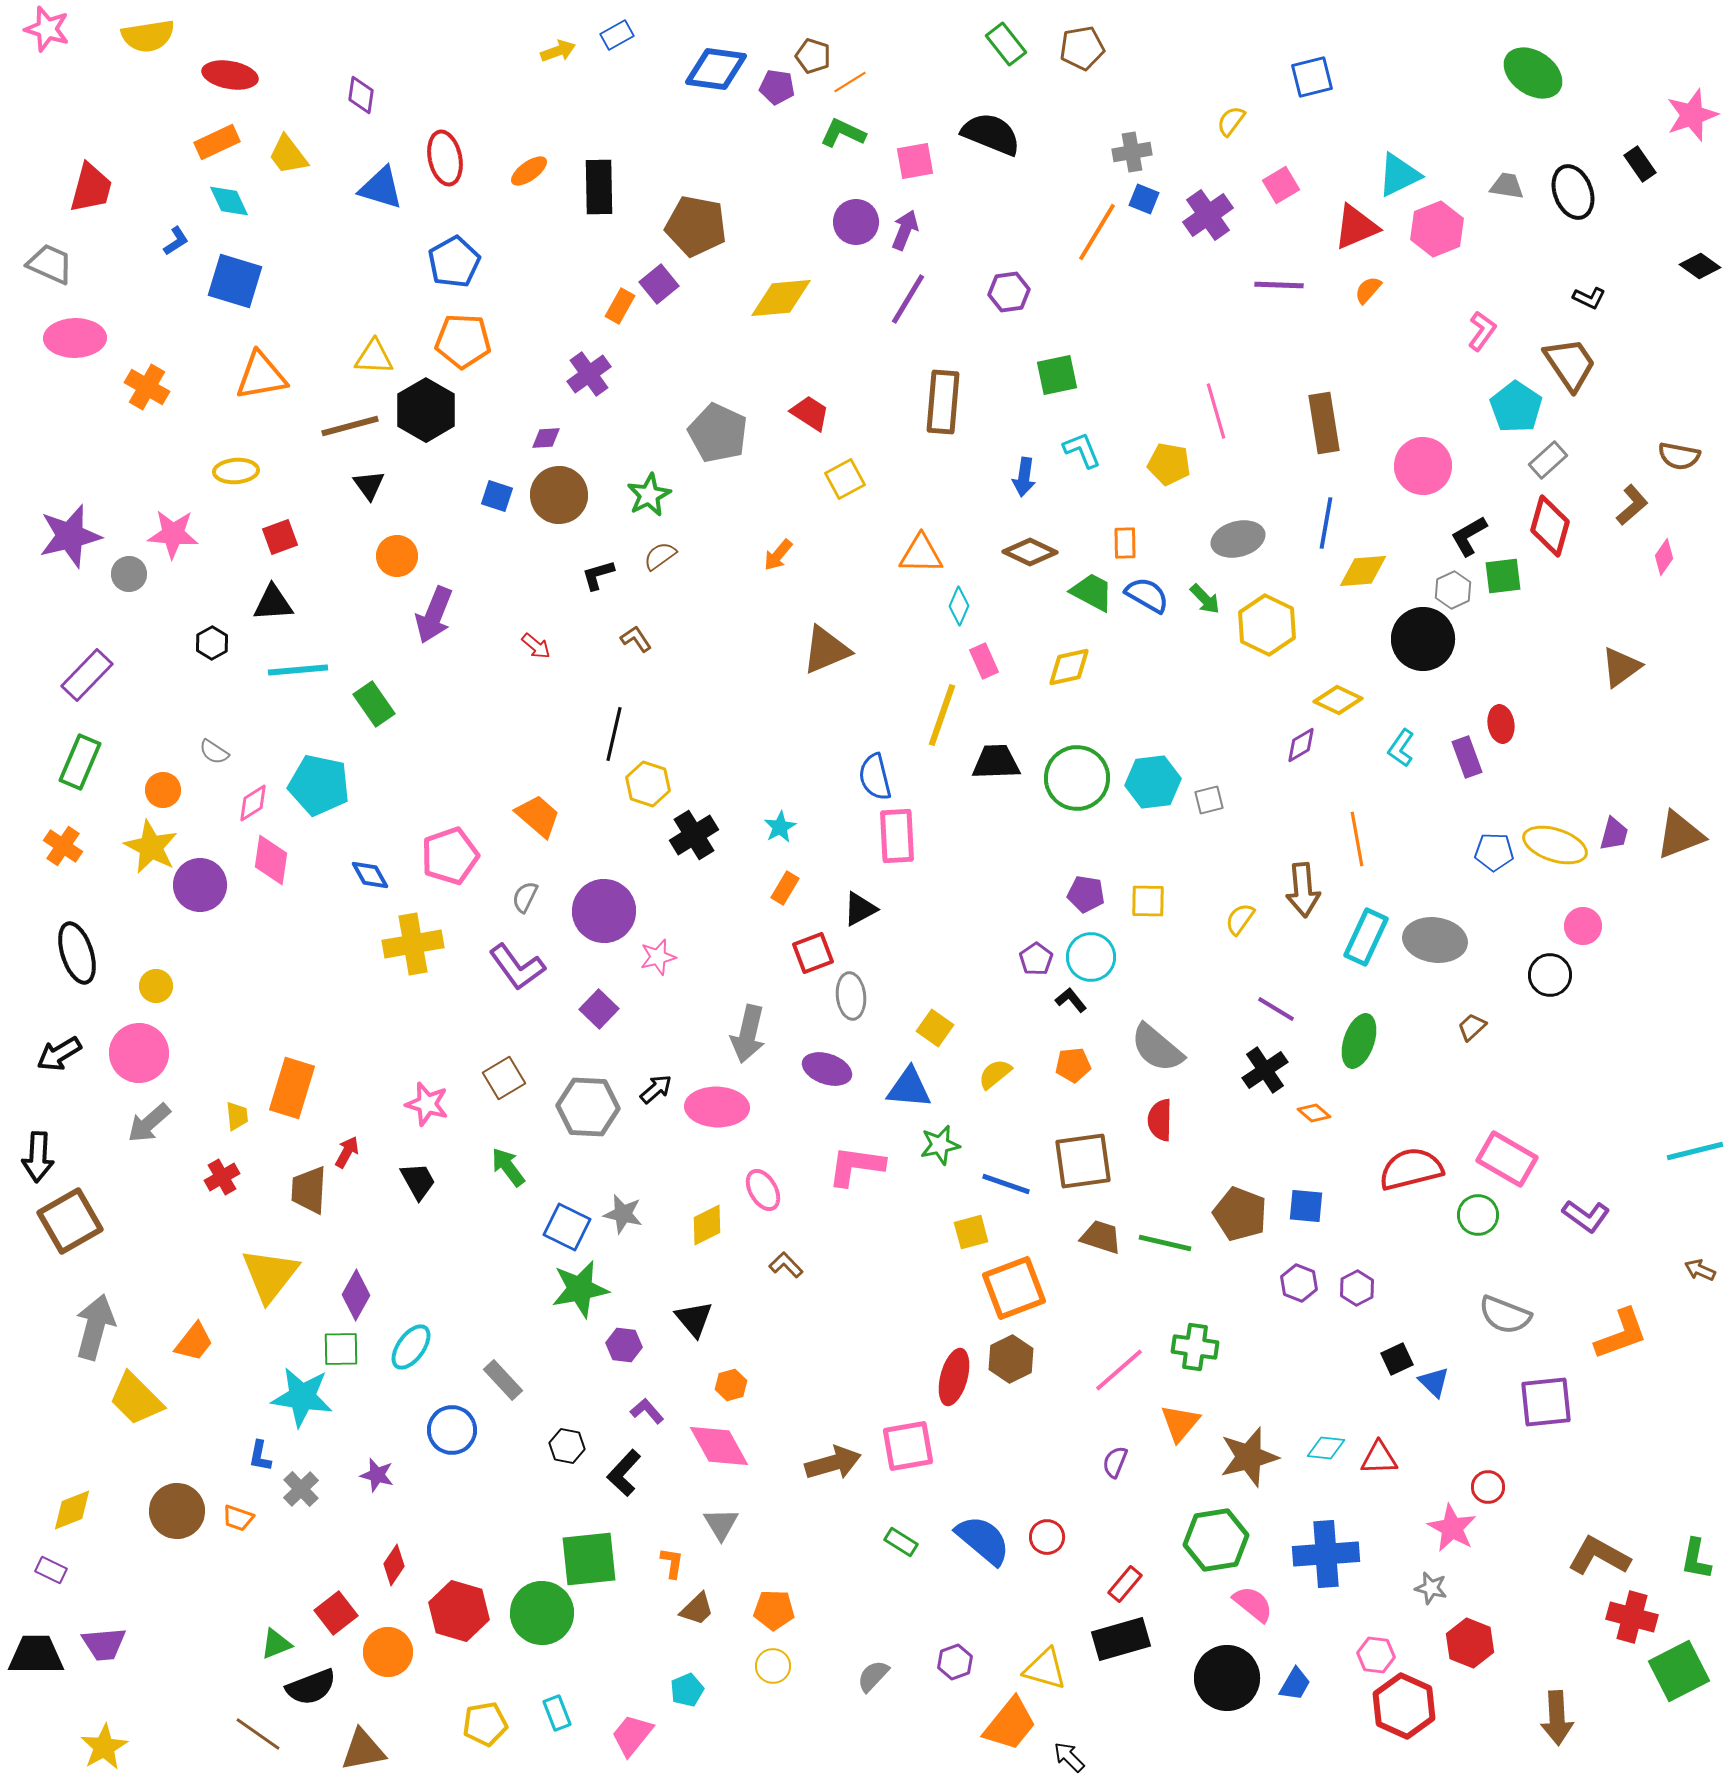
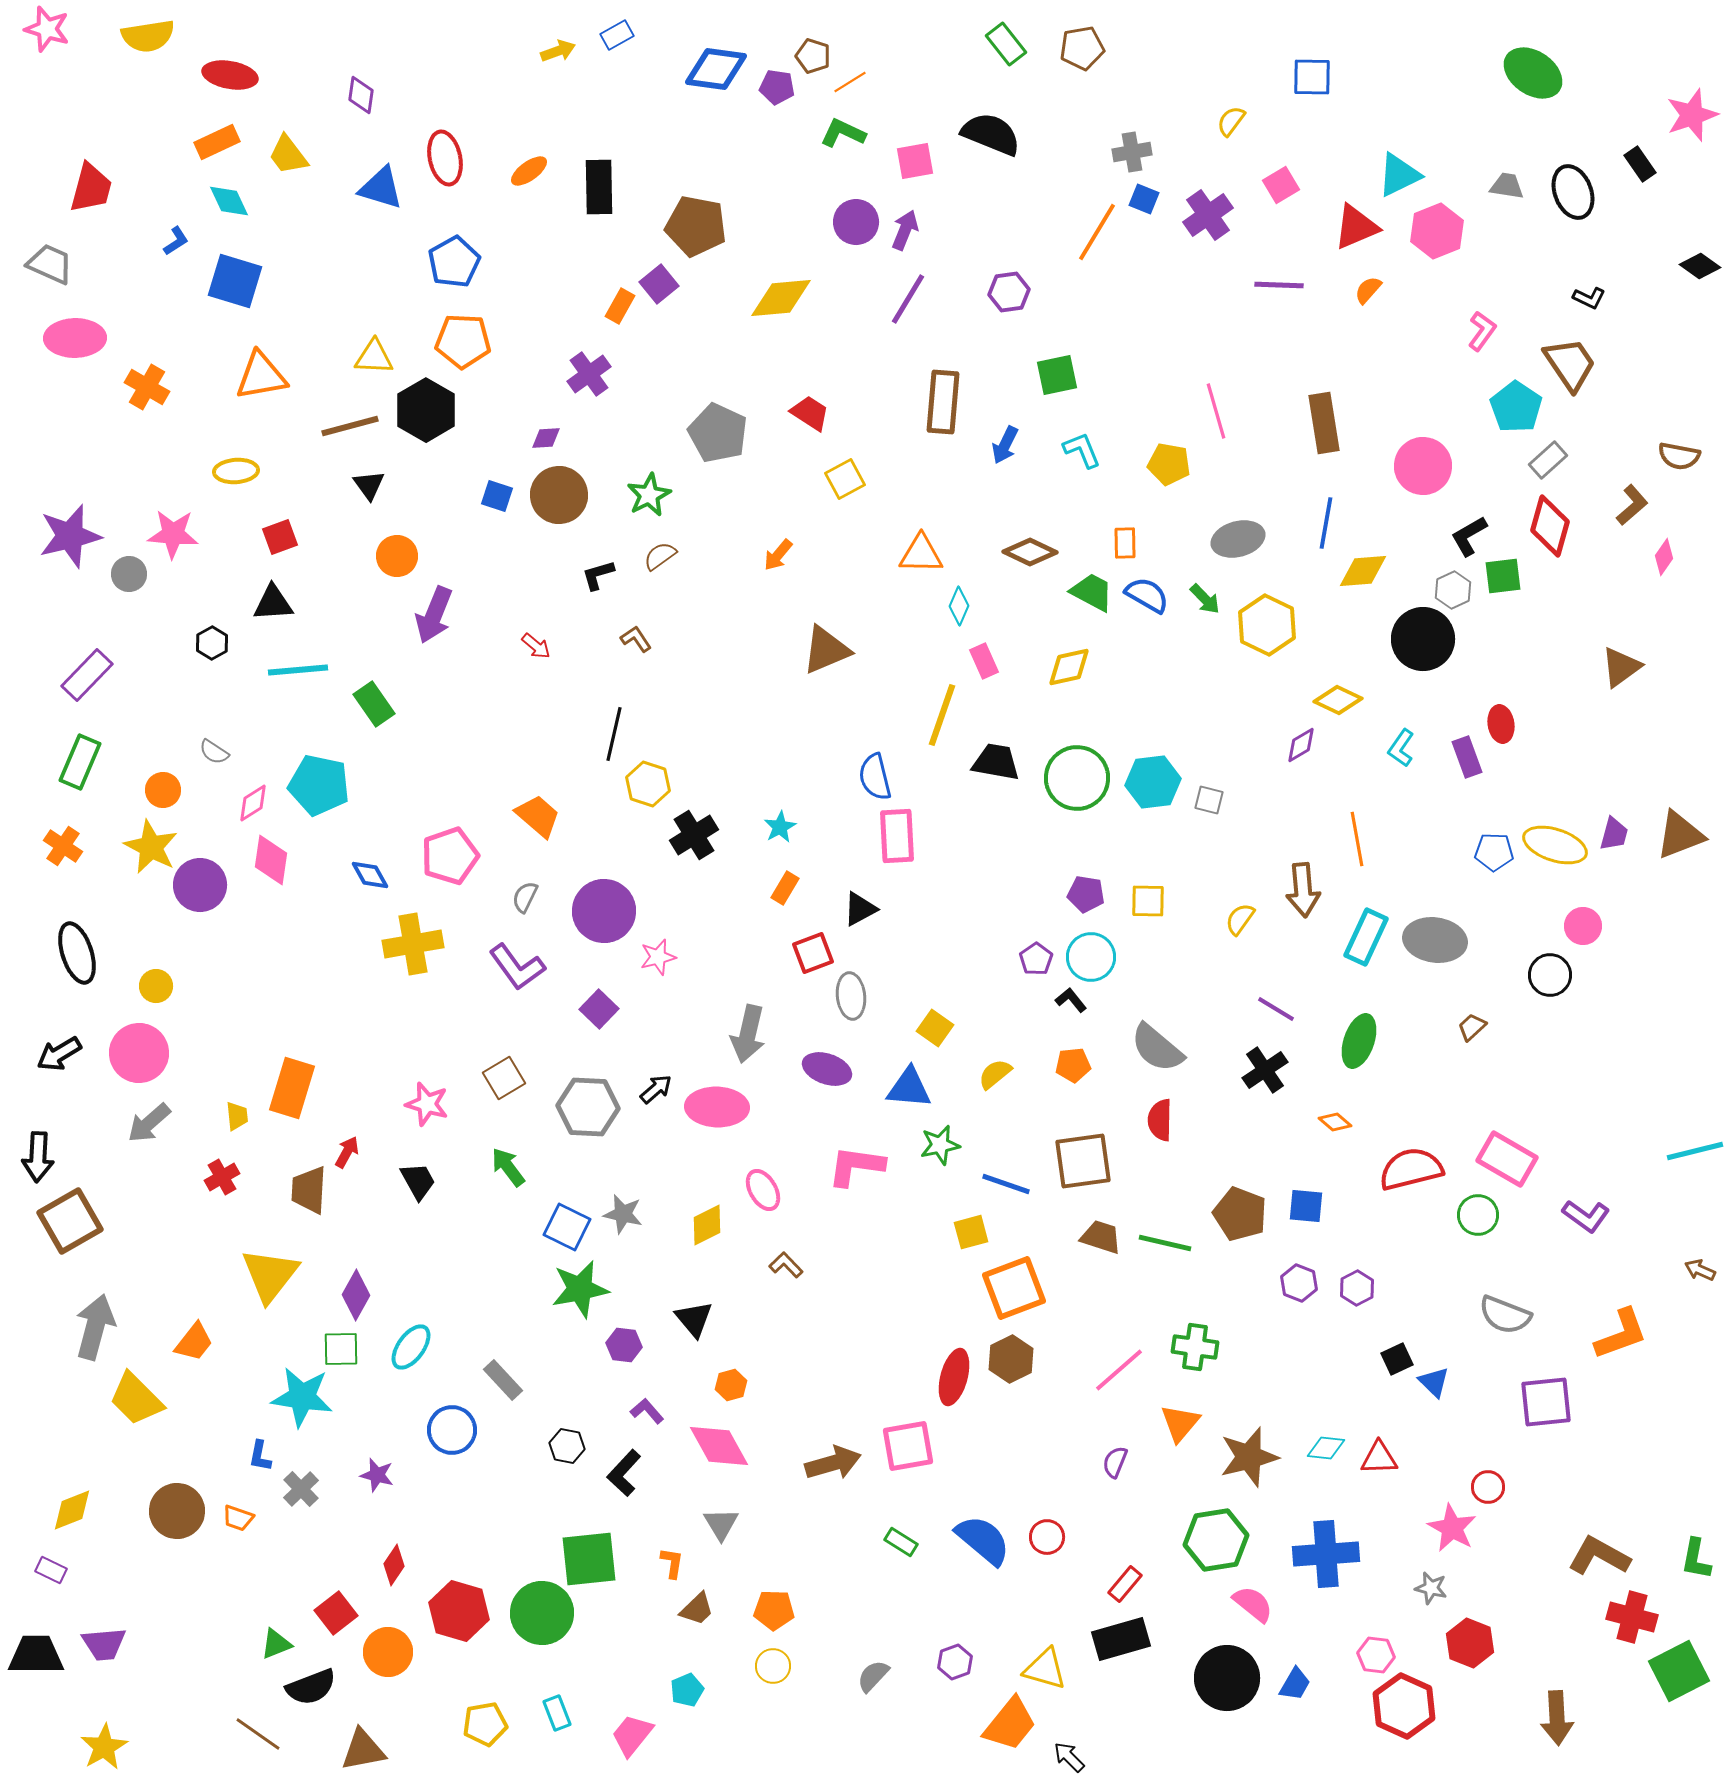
blue square at (1312, 77): rotated 15 degrees clockwise
pink hexagon at (1437, 229): moved 2 px down
blue arrow at (1024, 477): moved 19 px left, 32 px up; rotated 18 degrees clockwise
black trapezoid at (996, 762): rotated 12 degrees clockwise
gray square at (1209, 800): rotated 28 degrees clockwise
orange diamond at (1314, 1113): moved 21 px right, 9 px down
